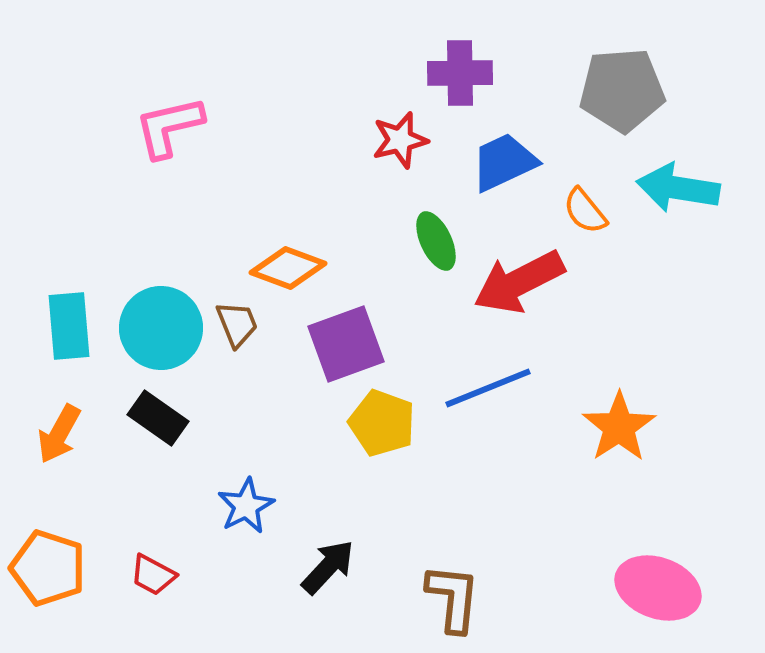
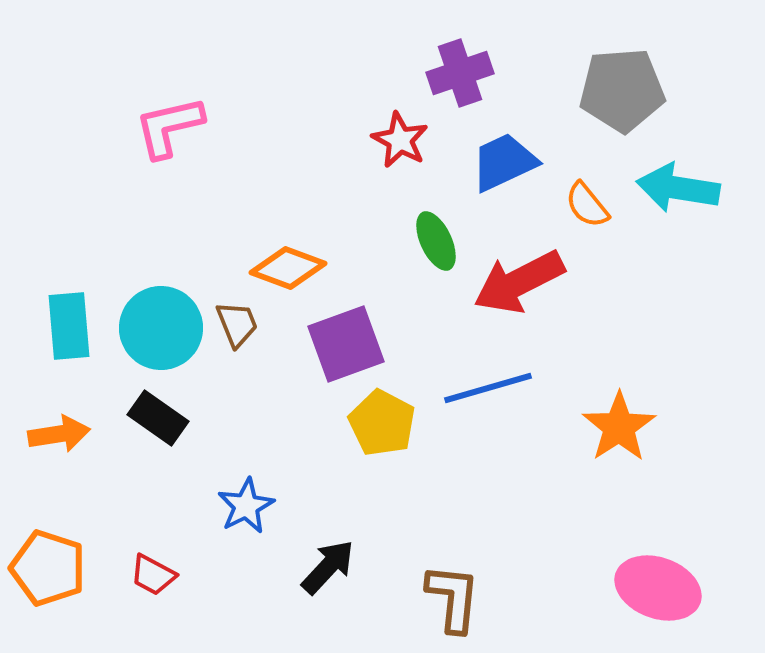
purple cross: rotated 18 degrees counterclockwise
red star: rotated 30 degrees counterclockwise
orange semicircle: moved 2 px right, 6 px up
blue line: rotated 6 degrees clockwise
yellow pentagon: rotated 8 degrees clockwise
orange arrow: rotated 128 degrees counterclockwise
